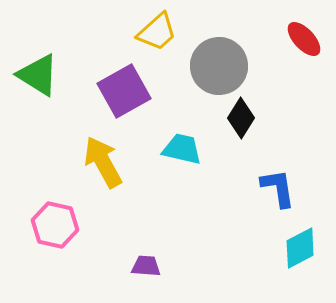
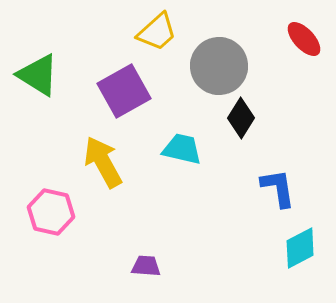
pink hexagon: moved 4 px left, 13 px up
